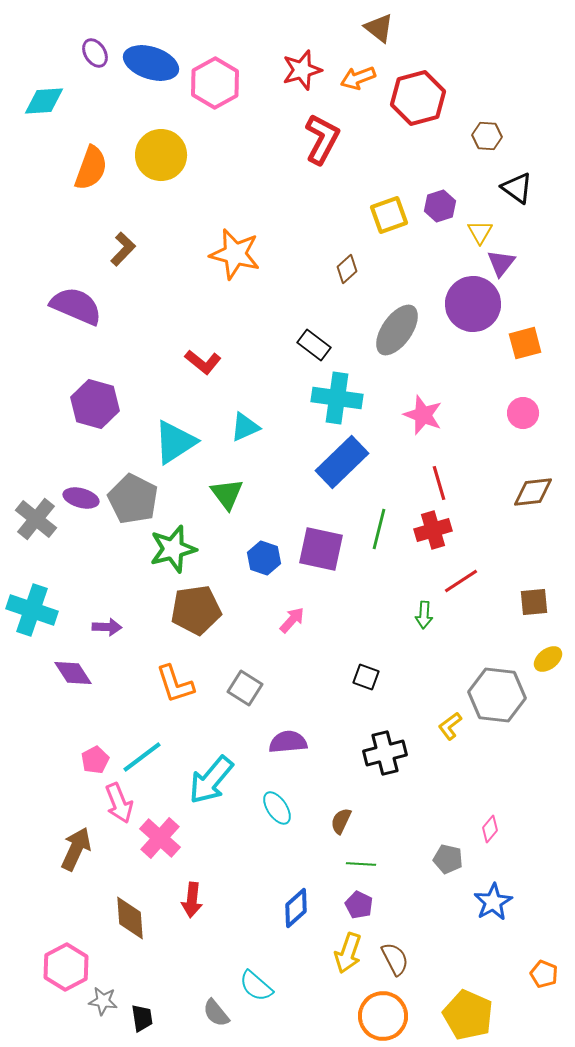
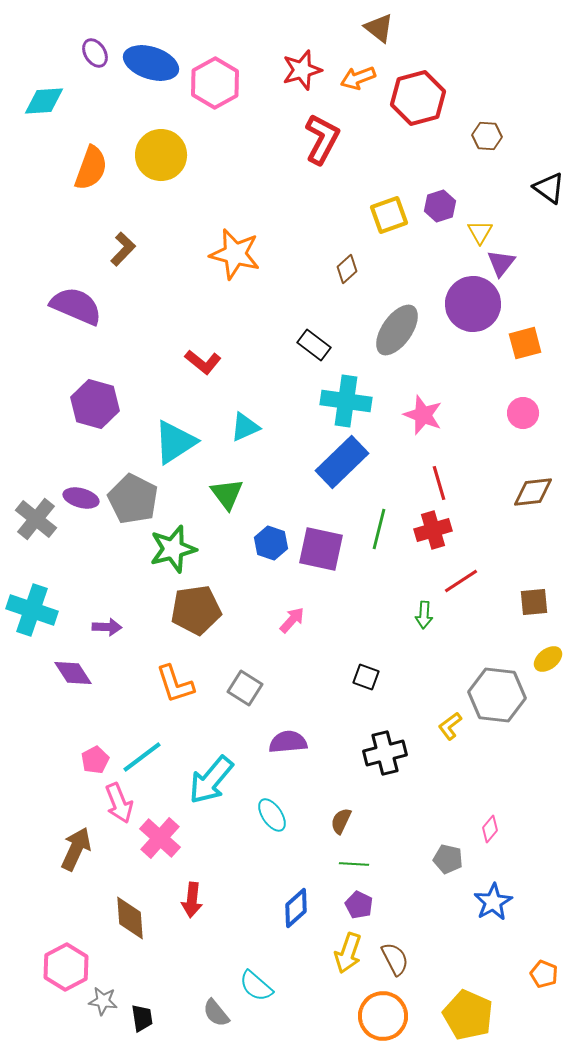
black triangle at (517, 188): moved 32 px right
cyan cross at (337, 398): moved 9 px right, 3 px down
blue hexagon at (264, 558): moved 7 px right, 15 px up
cyan ellipse at (277, 808): moved 5 px left, 7 px down
green line at (361, 864): moved 7 px left
